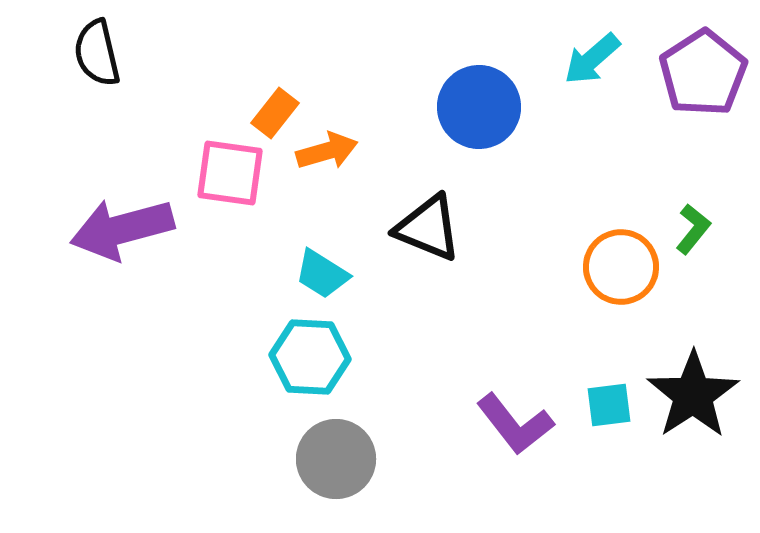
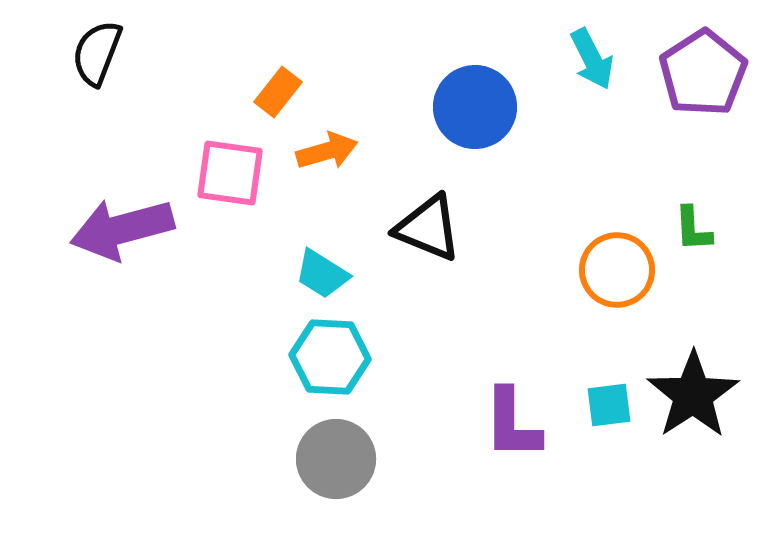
black semicircle: rotated 34 degrees clockwise
cyan arrow: rotated 76 degrees counterclockwise
blue circle: moved 4 px left
orange rectangle: moved 3 px right, 21 px up
green L-shape: rotated 138 degrees clockwise
orange circle: moved 4 px left, 3 px down
cyan hexagon: moved 20 px right
purple L-shape: moved 3 px left; rotated 38 degrees clockwise
